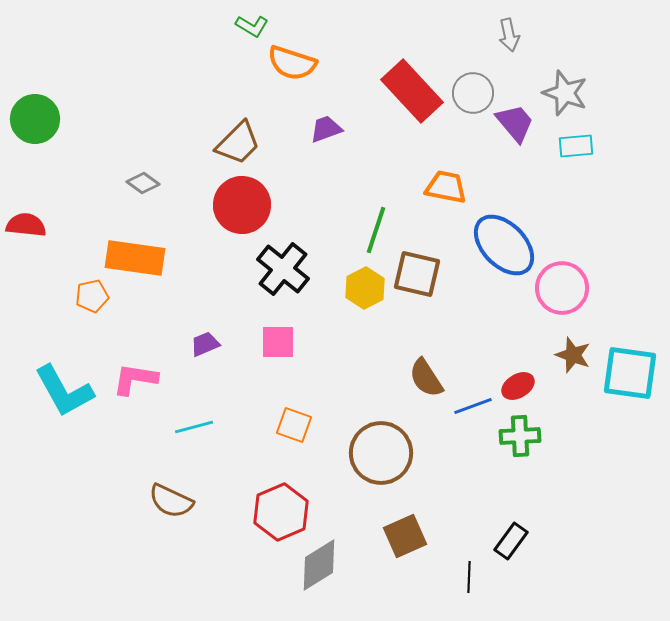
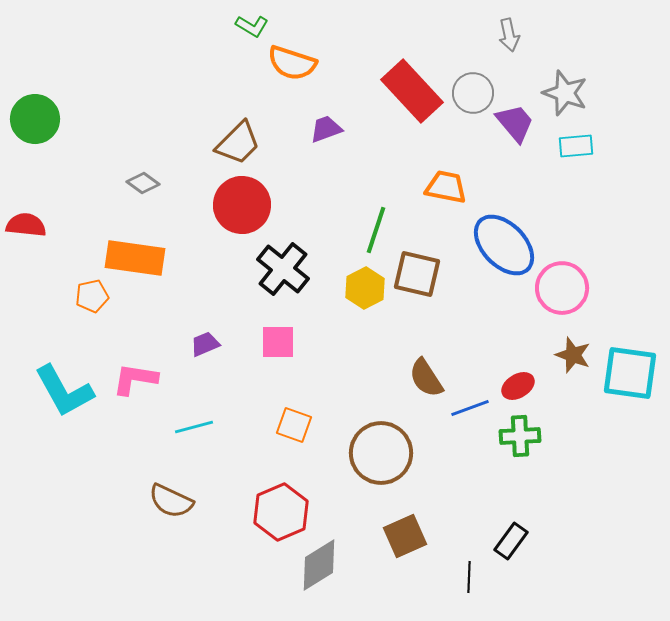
blue line at (473, 406): moved 3 px left, 2 px down
